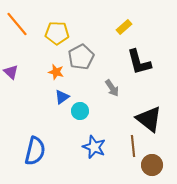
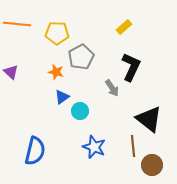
orange line: rotated 44 degrees counterclockwise
black L-shape: moved 8 px left, 5 px down; rotated 140 degrees counterclockwise
